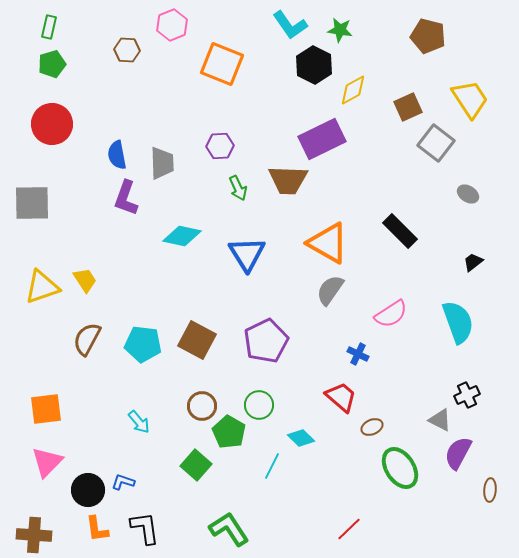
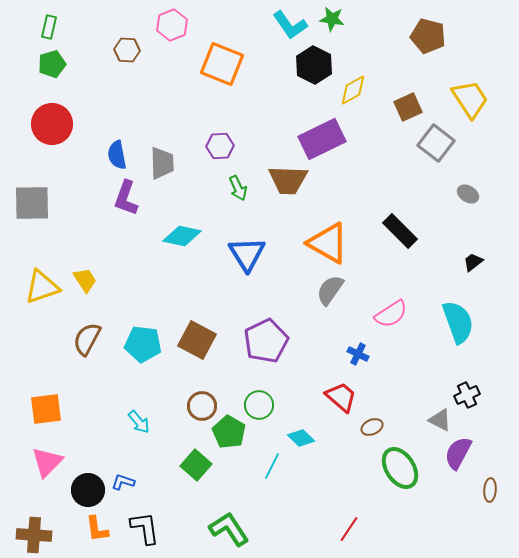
green star at (340, 30): moved 8 px left, 11 px up
red line at (349, 529): rotated 12 degrees counterclockwise
